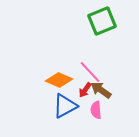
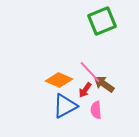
brown arrow: moved 3 px right, 6 px up
